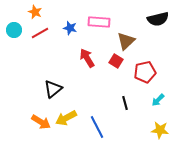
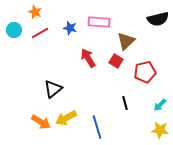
red arrow: moved 1 px right
cyan arrow: moved 2 px right, 5 px down
blue line: rotated 10 degrees clockwise
